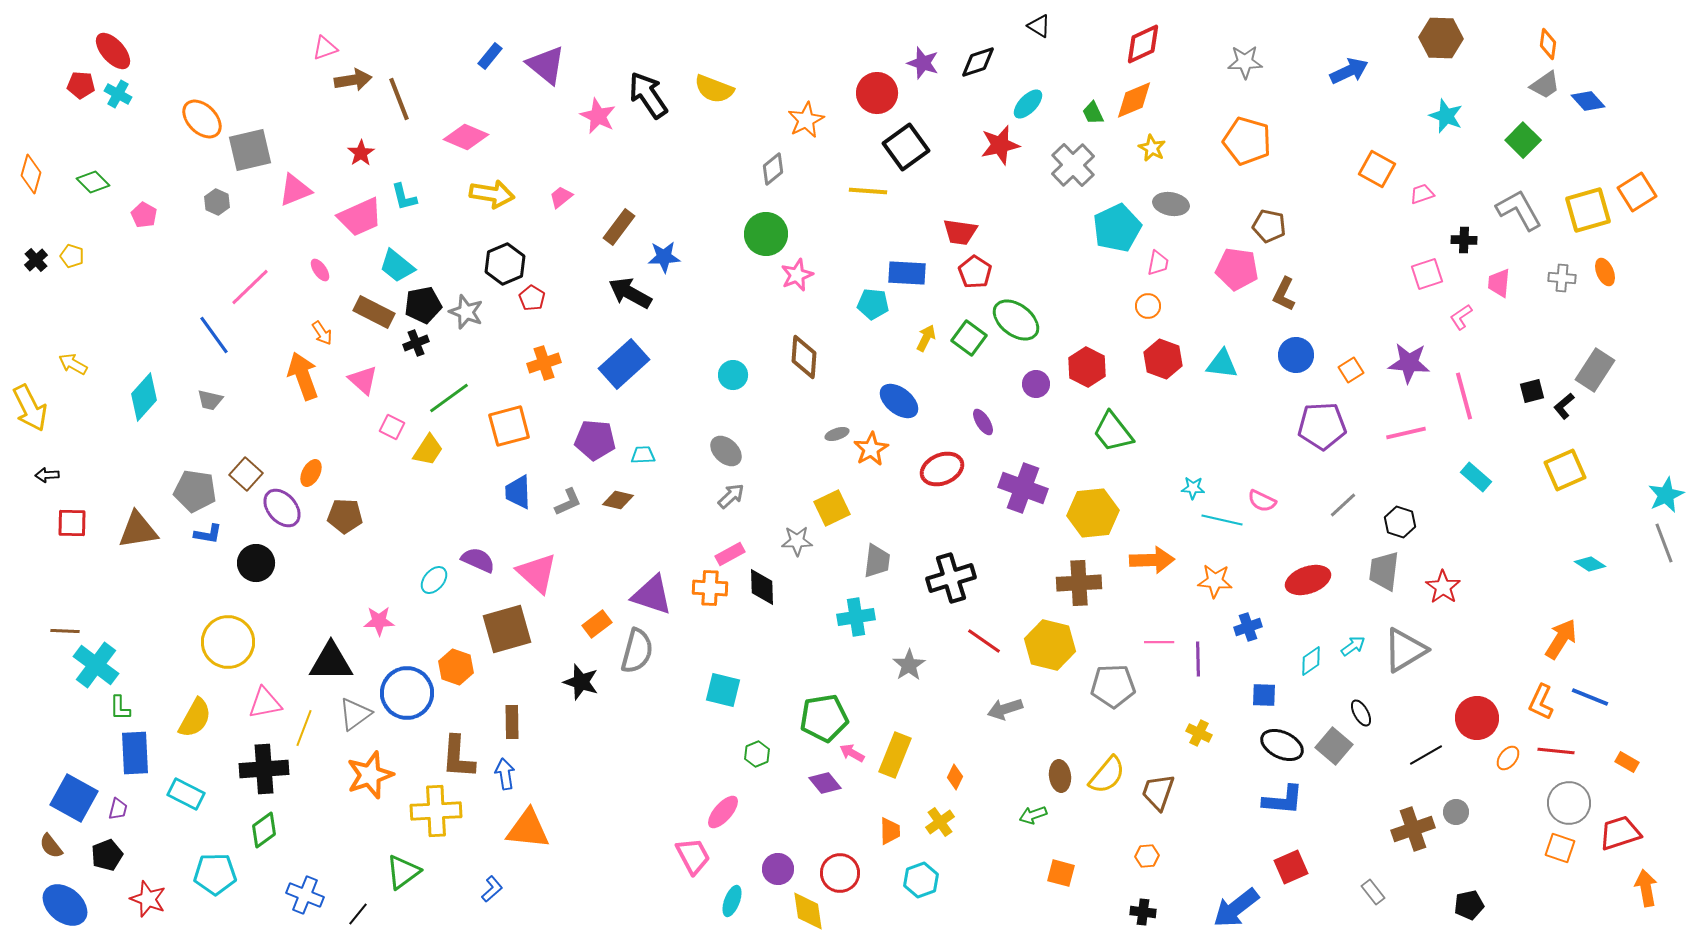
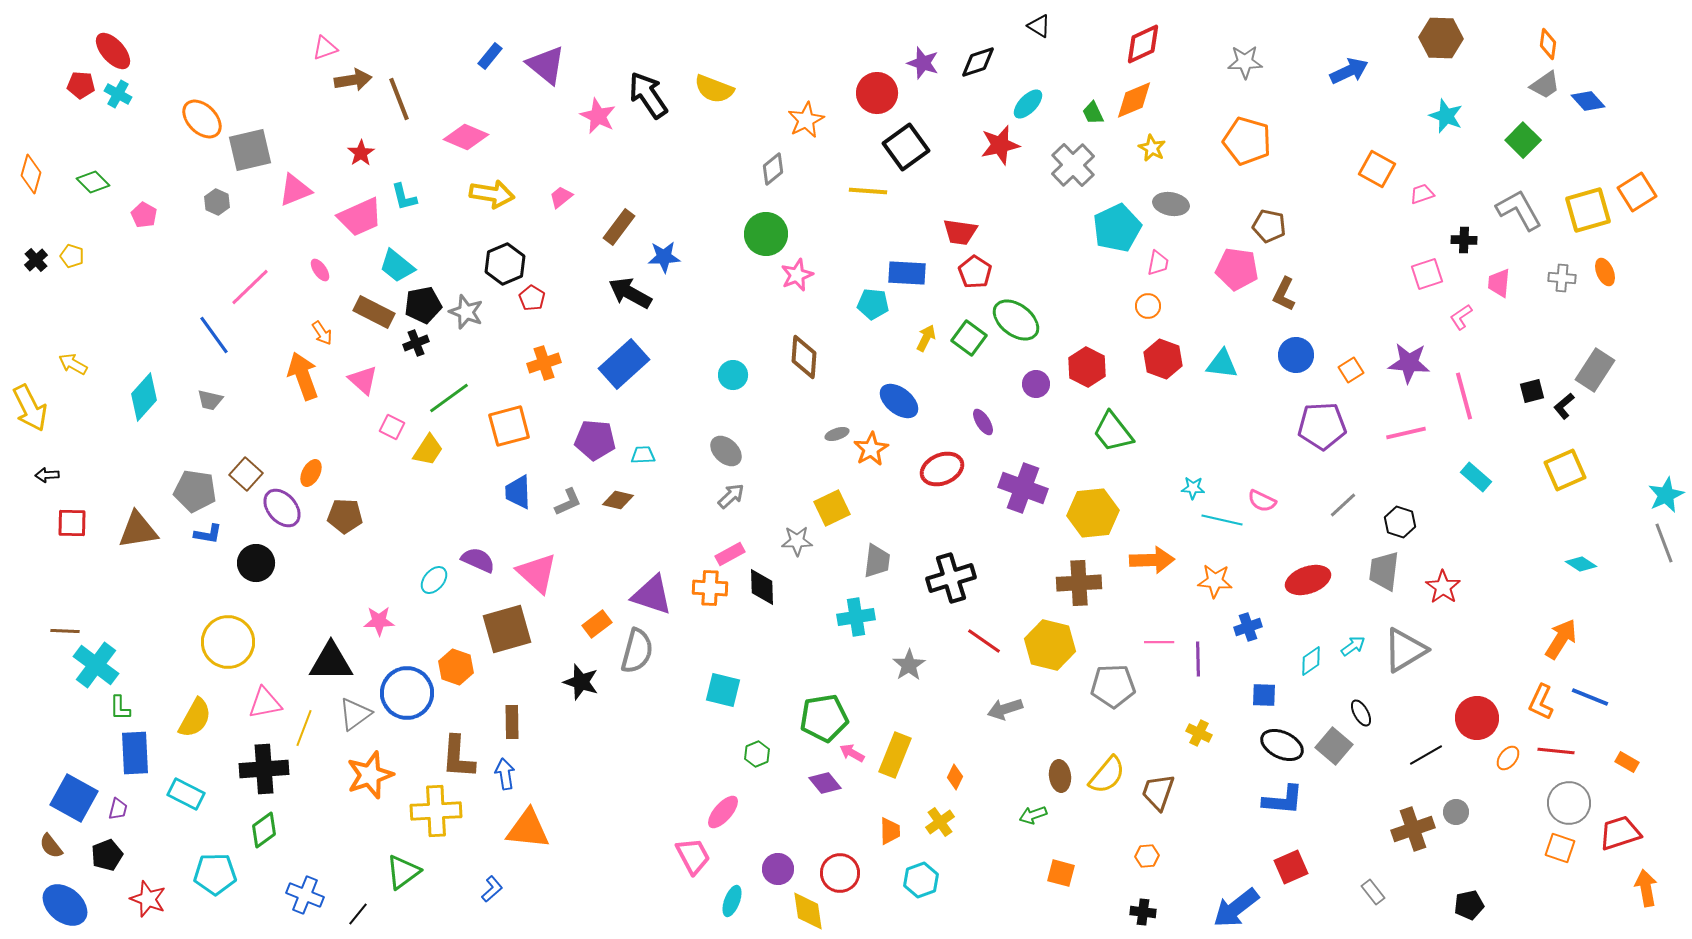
cyan diamond at (1590, 564): moved 9 px left
